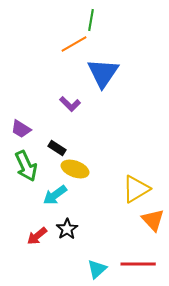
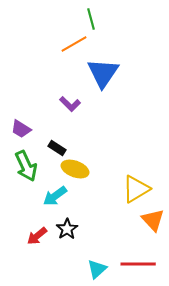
green line: moved 1 px up; rotated 25 degrees counterclockwise
cyan arrow: moved 1 px down
